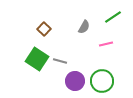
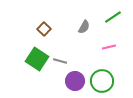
pink line: moved 3 px right, 3 px down
